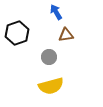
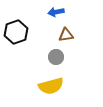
blue arrow: rotated 70 degrees counterclockwise
black hexagon: moved 1 px left, 1 px up
gray circle: moved 7 px right
